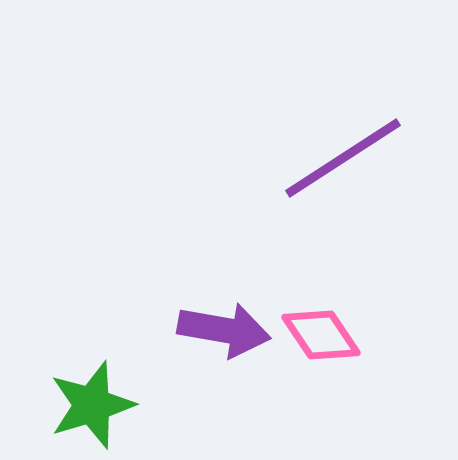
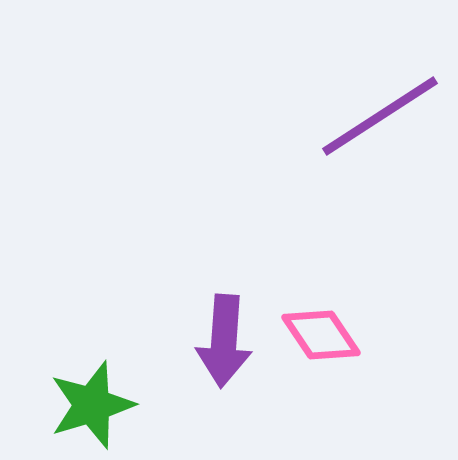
purple line: moved 37 px right, 42 px up
purple arrow: moved 11 px down; rotated 84 degrees clockwise
